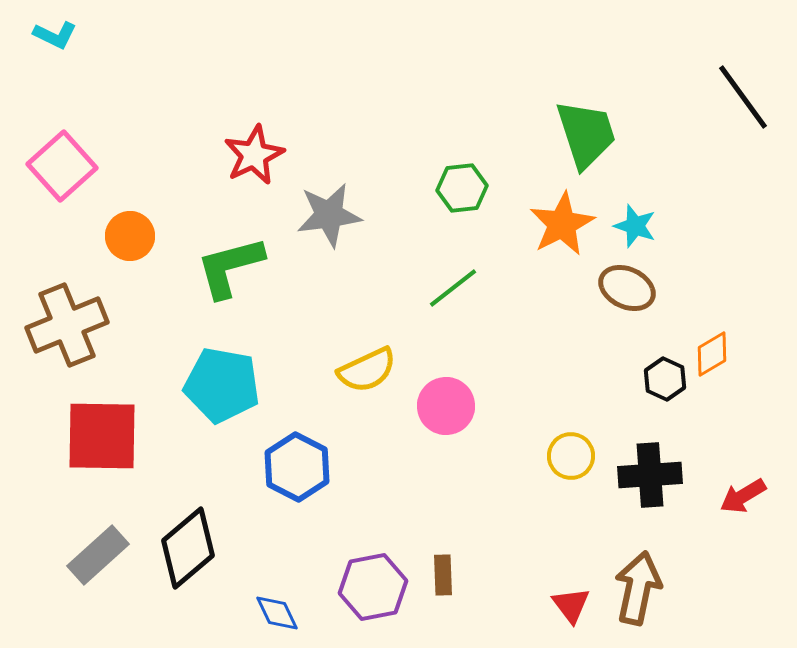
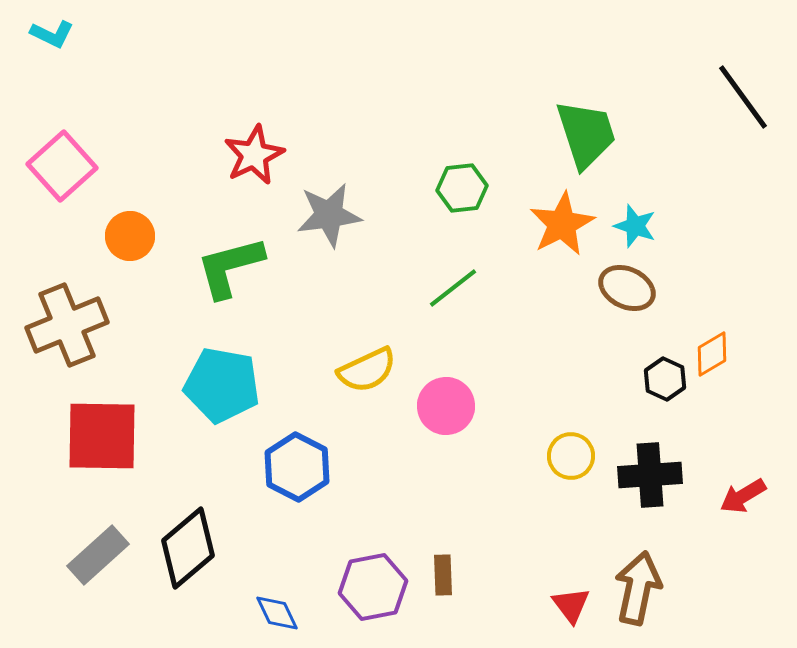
cyan L-shape: moved 3 px left, 1 px up
